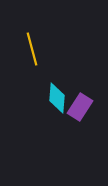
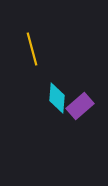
purple rectangle: moved 1 px up; rotated 16 degrees clockwise
